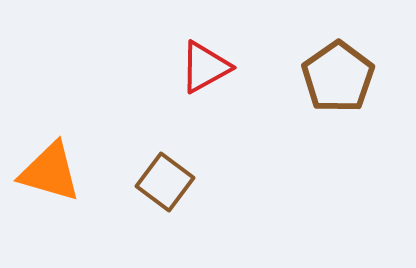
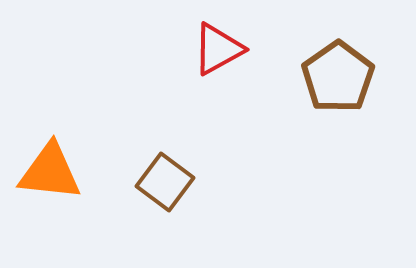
red triangle: moved 13 px right, 18 px up
orange triangle: rotated 10 degrees counterclockwise
